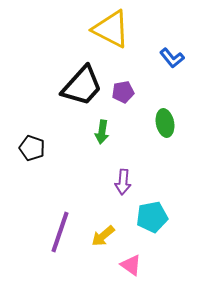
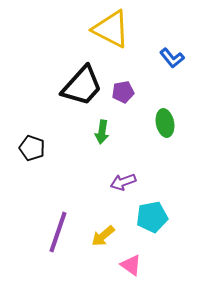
purple arrow: rotated 65 degrees clockwise
purple line: moved 2 px left
